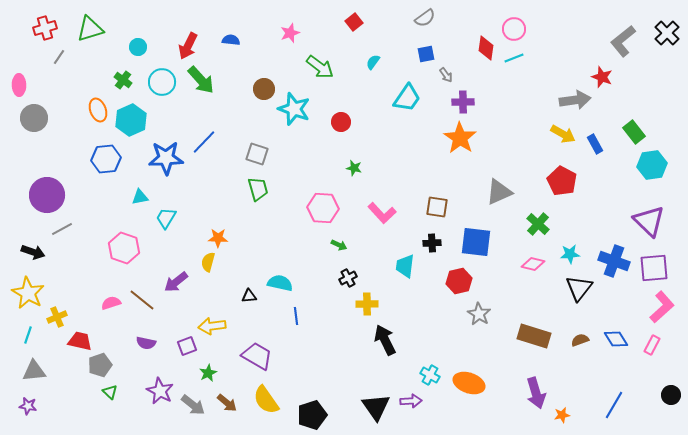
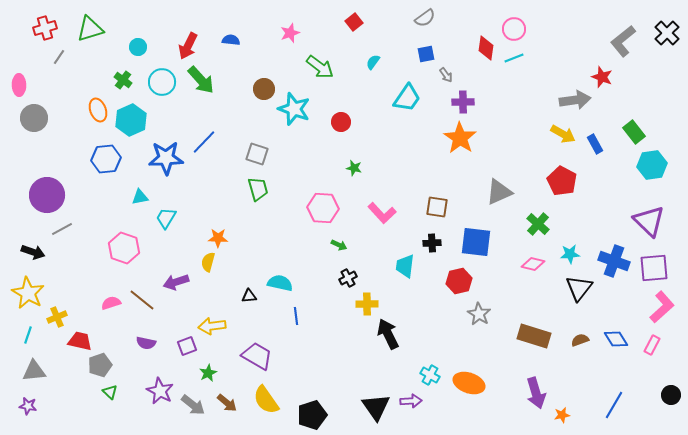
purple arrow at (176, 282): rotated 20 degrees clockwise
black arrow at (385, 340): moved 3 px right, 6 px up
